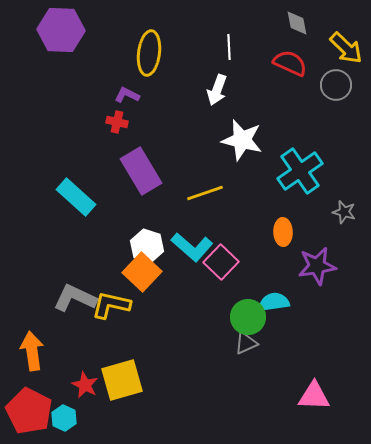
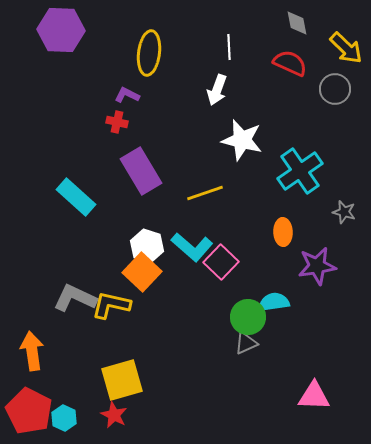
gray circle: moved 1 px left, 4 px down
red star: moved 29 px right, 30 px down
